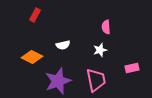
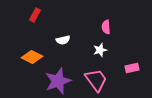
white semicircle: moved 5 px up
pink trapezoid: rotated 25 degrees counterclockwise
